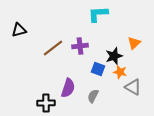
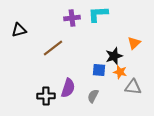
purple cross: moved 8 px left, 28 px up
blue square: moved 1 px right, 1 px down; rotated 16 degrees counterclockwise
gray triangle: rotated 24 degrees counterclockwise
black cross: moved 7 px up
